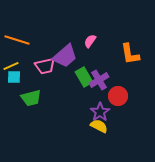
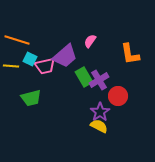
yellow line: rotated 28 degrees clockwise
cyan square: moved 16 px right, 18 px up; rotated 24 degrees clockwise
